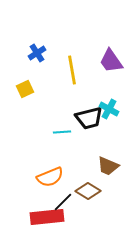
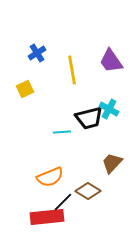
brown trapezoid: moved 4 px right, 3 px up; rotated 110 degrees clockwise
